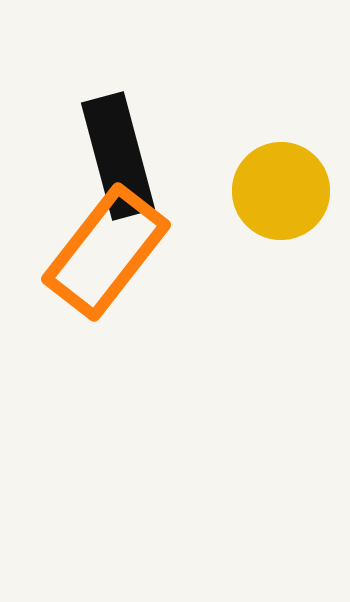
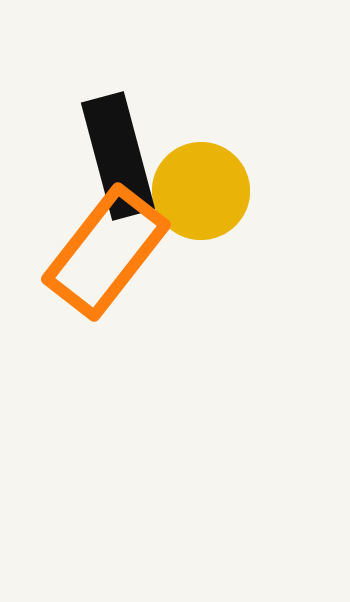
yellow circle: moved 80 px left
